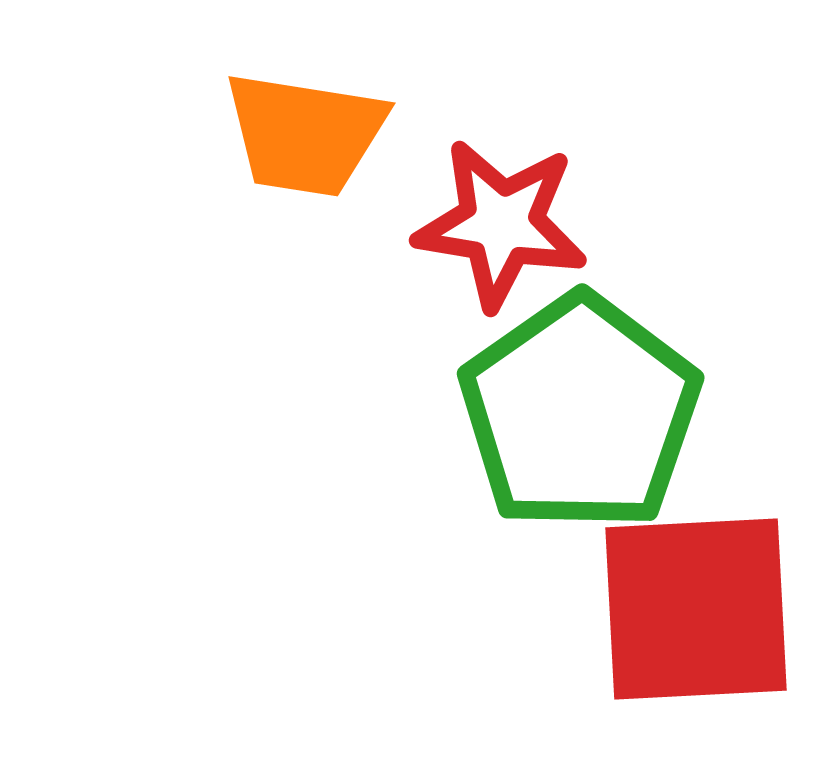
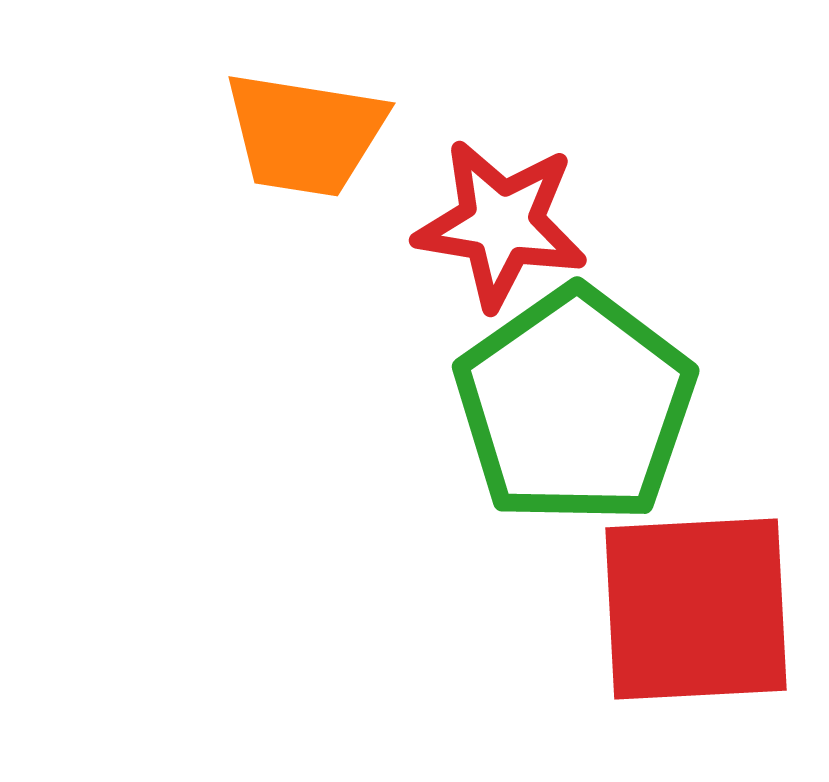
green pentagon: moved 5 px left, 7 px up
